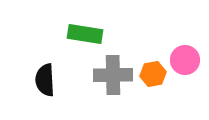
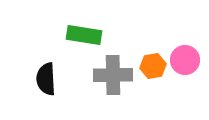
green rectangle: moved 1 px left, 1 px down
orange hexagon: moved 8 px up
black semicircle: moved 1 px right, 1 px up
